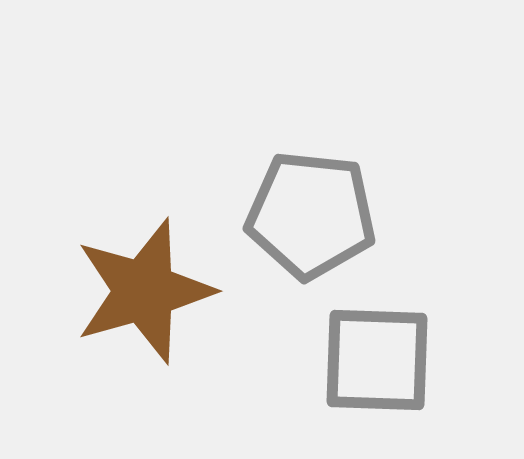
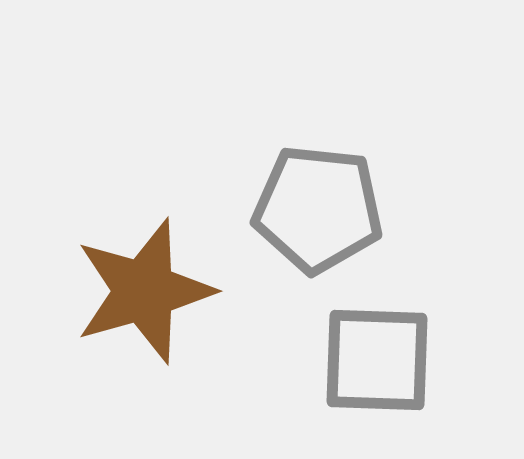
gray pentagon: moved 7 px right, 6 px up
